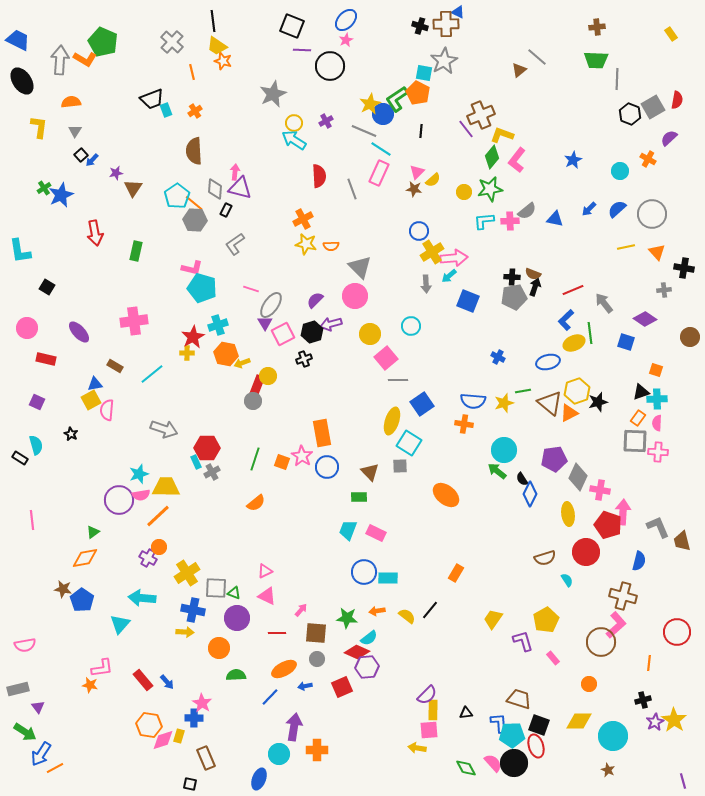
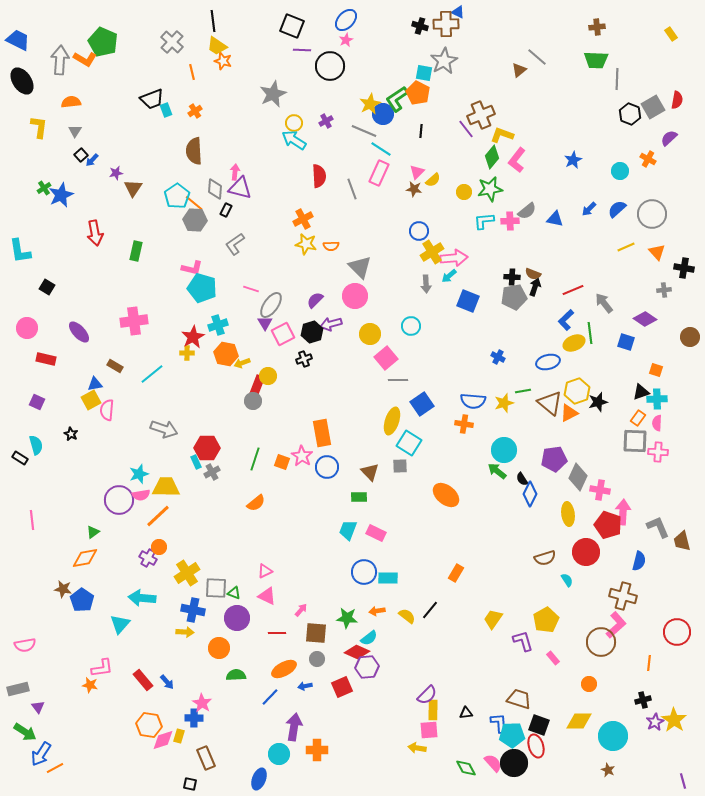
yellow line at (626, 247): rotated 12 degrees counterclockwise
